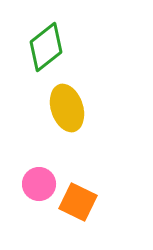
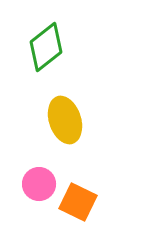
yellow ellipse: moved 2 px left, 12 px down
